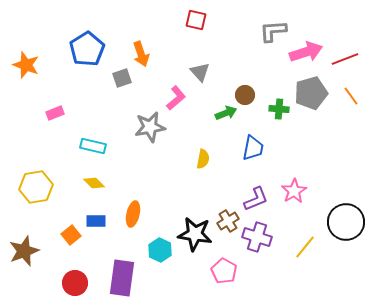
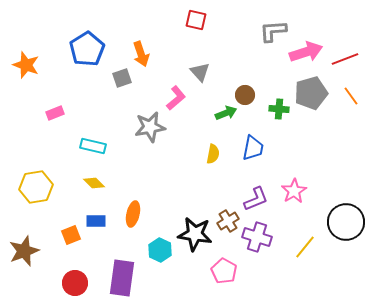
yellow semicircle: moved 10 px right, 5 px up
orange square: rotated 18 degrees clockwise
